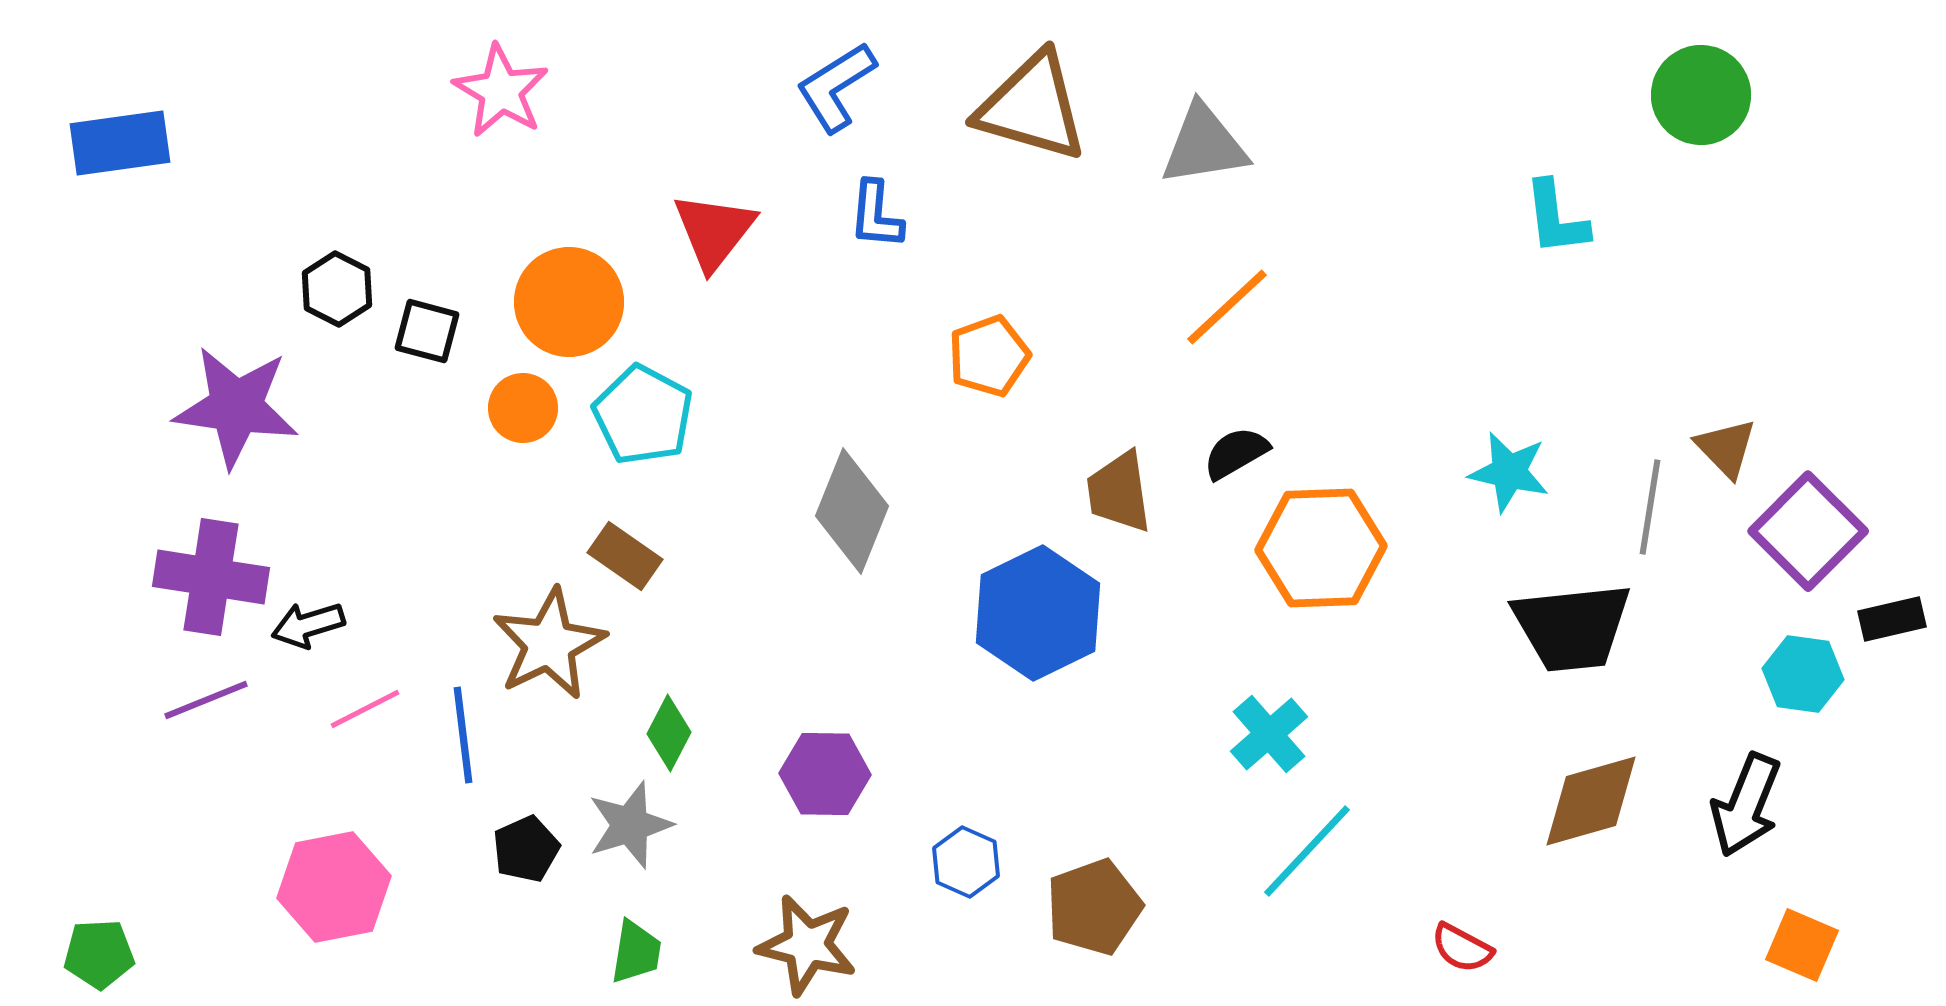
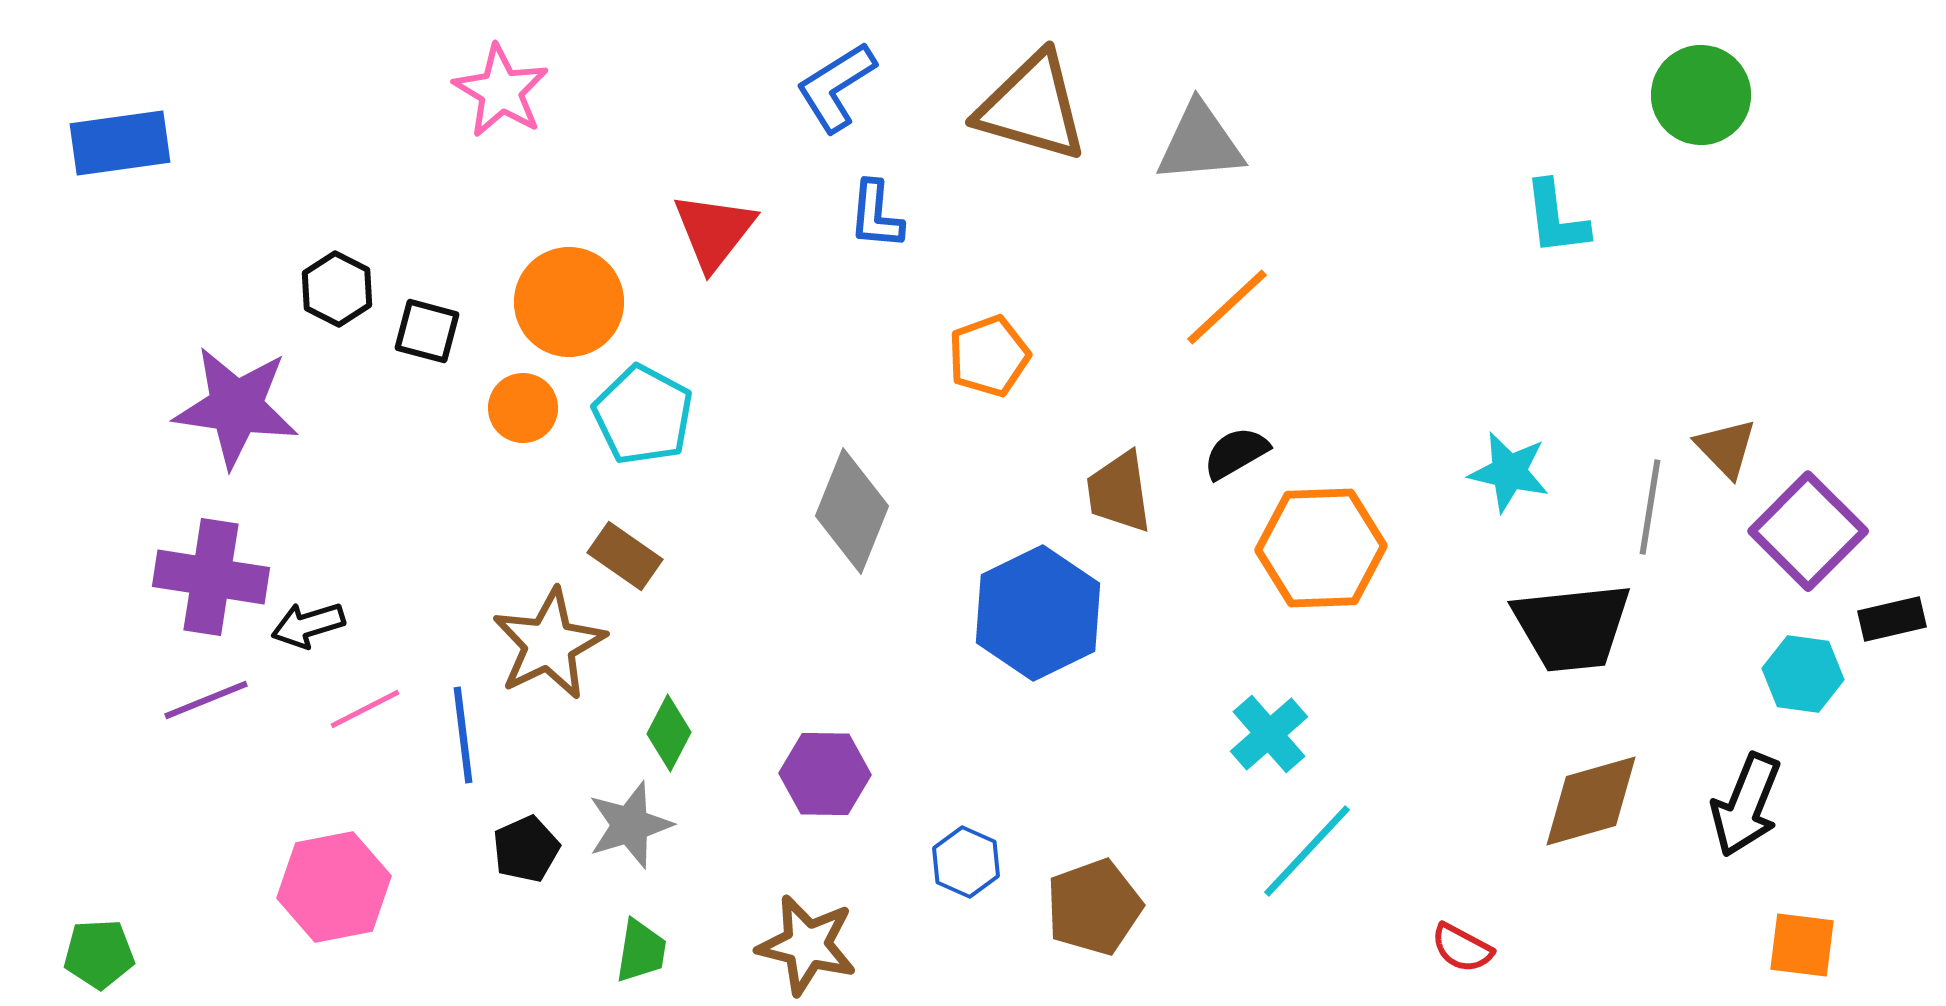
gray triangle at (1204, 145): moved 4 px left, 2 px up; rotated 4 degrees clockwise
orange square at (1802, 945): rotated 16 degrees counterclockwise
green trapezoid at (636, 952): moved 5 px right, 1 px up
